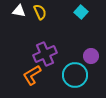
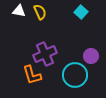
orange L-shape: rotated 75 degrees counterclockwise
